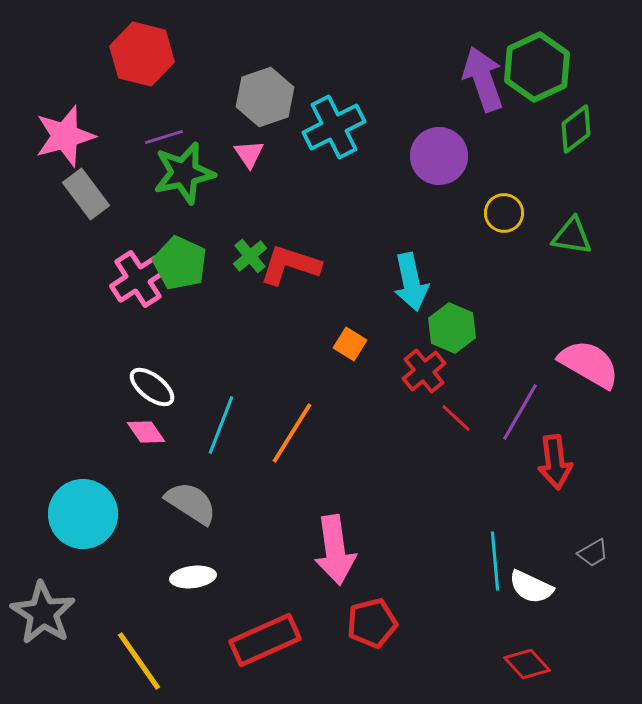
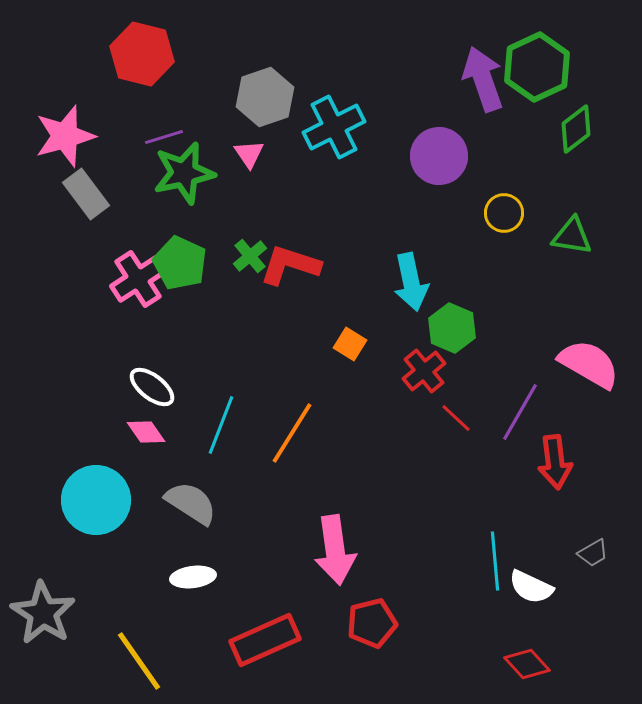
cyan circle at (83, 514): moved 13 px right, 14 px up
